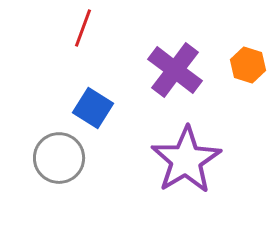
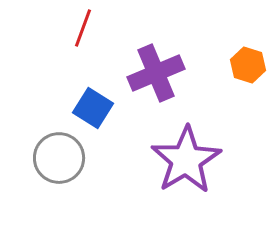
purple cross: moved 19 px left, 3 px down; rotated 30 degrees clockwise
